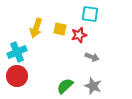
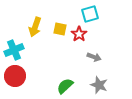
cyan square: rotated 24 degrees counterclockwise
yellow arrow: moved 1 px left, 1 px up
red star: moved 1 px up; rotated 21 degrees counterclockwise
cyan cross: moved 3 px left, 2 px up
gray arrow: moved 2 px right
red circle: moved 2 px left
gray star: moved 6 px right, 1 px up
